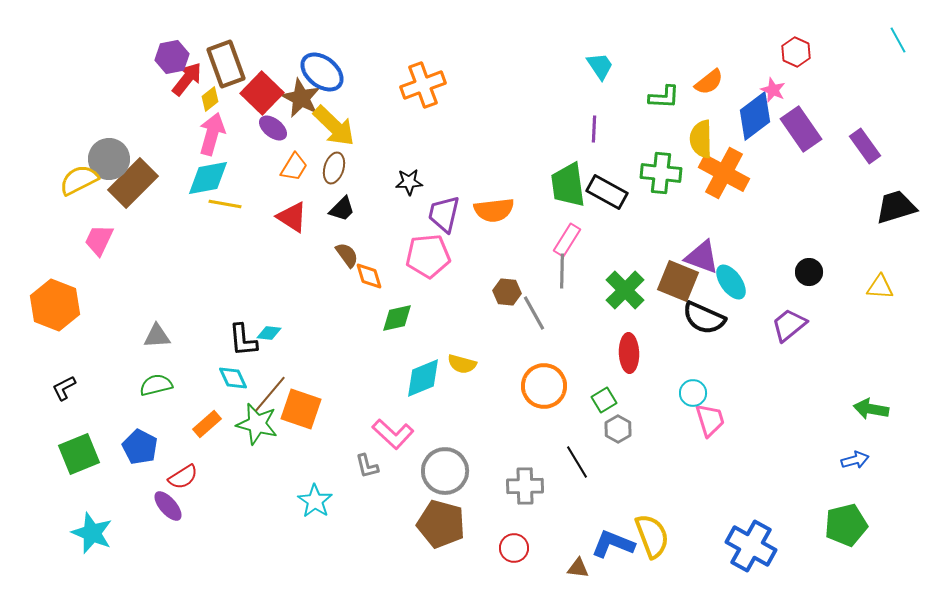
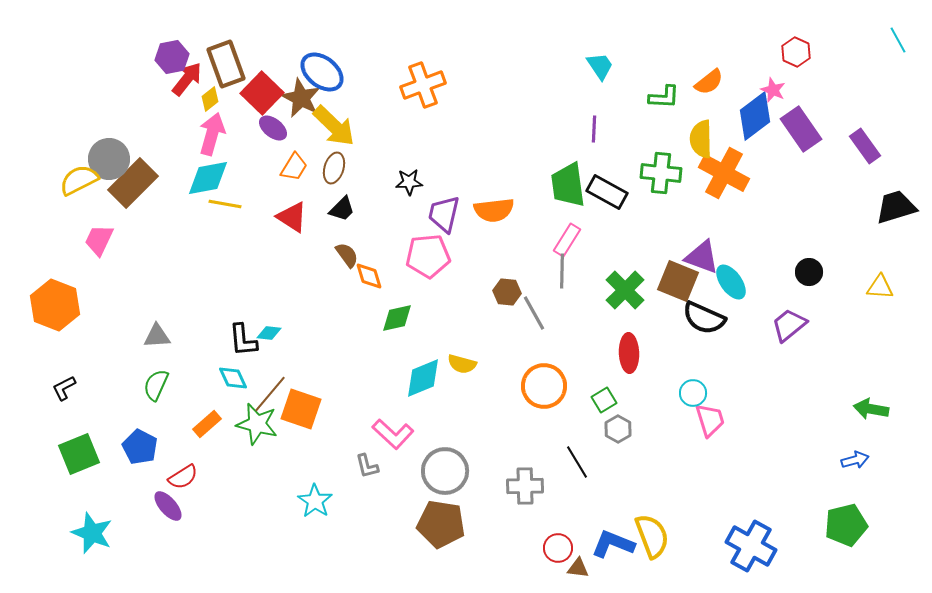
green semicircle at (156, 385): rotated 52 degrees counterclockwise
brown pentagon at (441, 524): rotated 6 degrees counterclockwise
red circle at (514, 548): moved 44 px right
